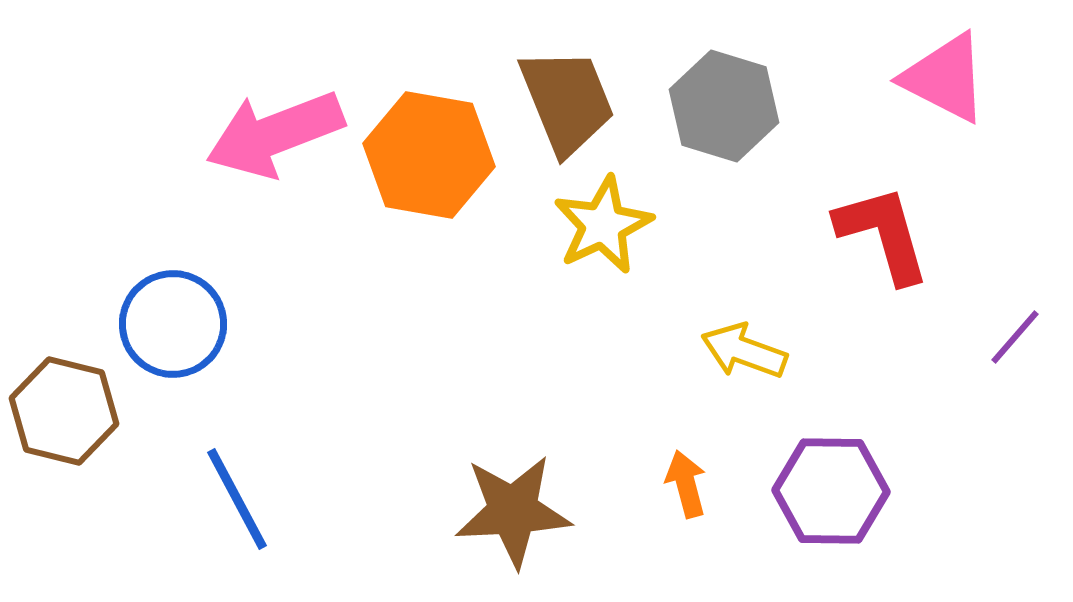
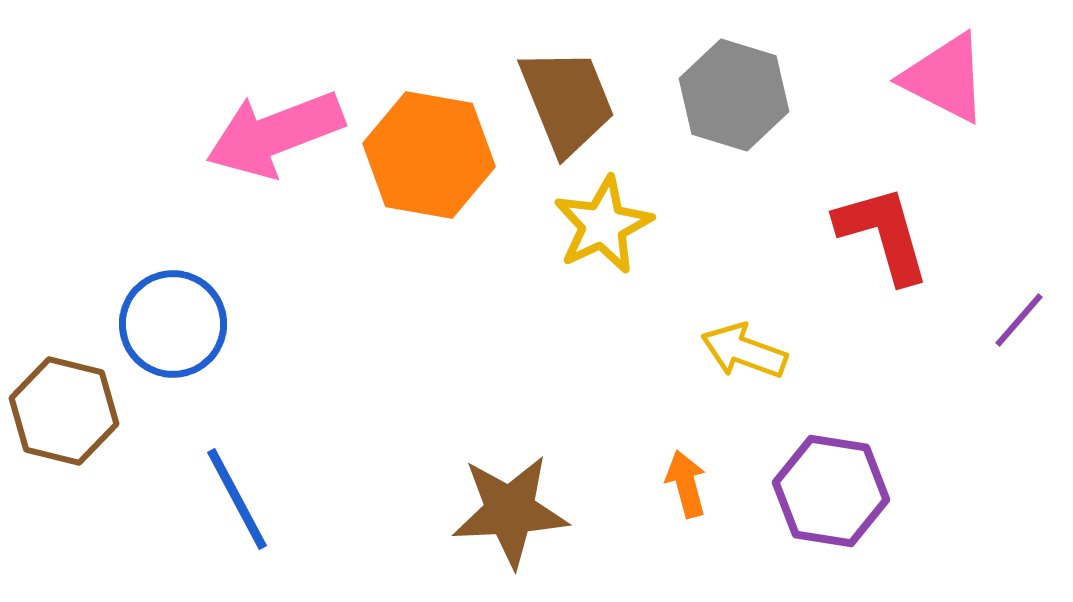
gray hexagon: moved 10 px right, 11 px up
purple line: moved 4 px right, 17 px up
purple hexagon: rotated 8 degrees clockwise
brown star: moved 3 px left
